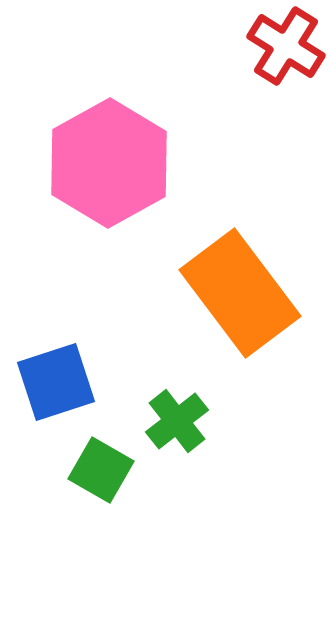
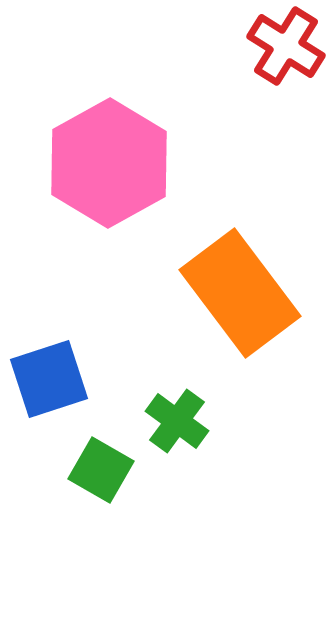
blue square: moved 7 px left, 3 px up
green cross: rotated 16 degrees counterclockwise
